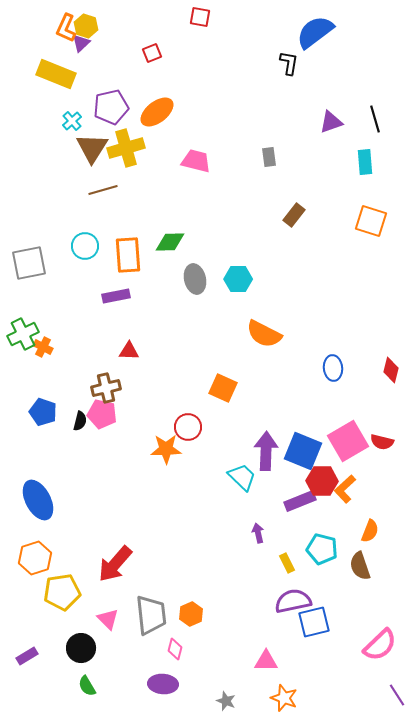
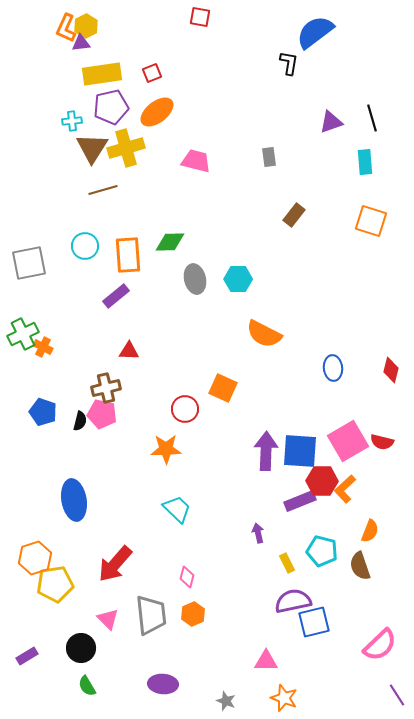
yellow hexagon at (86, 26): rotated 15 degrees clockwise
purple triangle at (81, 43): rotated 36 degrees clockwise
red square at (152, 53): moved 20 px down
yellow rectangle at (56, 74): moved 46 px right; rotated 30 degrees counterclockwise
black line at (375, 119): moved 3 px left, 1 px up
cyan cross at (72, 121): rotated 36 degrees clockwise
purple rectangle at (116, 296): rotated 28 degrees counterclockwise
red circle at (188, 427): moved 3 px left, 18 px up
blue square at (303, 451): moved 3 px left; rotated 18 degrees counterclockwise
cyan trapezoid at (242, 477): moved 65 px left, 32 px down
blue ellipse at (38, 500): moved 36 px right; rotated 18 degrees clockwise
cyan pentagon at (322, 549): moved 2 px down
yellow pentagon at (62, 592): moved 7 px left, 8 px up
orange hexagon at (191, 614): moved 2 px right
pink diamond at (175, 649): moved 12 px right, 72 px up
